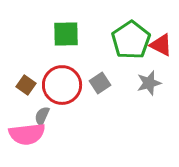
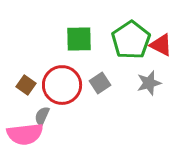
green square: moved 13 px right, 5 px down
pink semicircle: moved 2 px left
